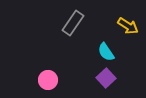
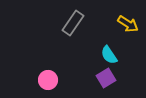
yellow arrow: moved 2 px up
cyan semicircle: moved 3 px right, 3 px down
purple square: rotated 12 degrees clockwise
